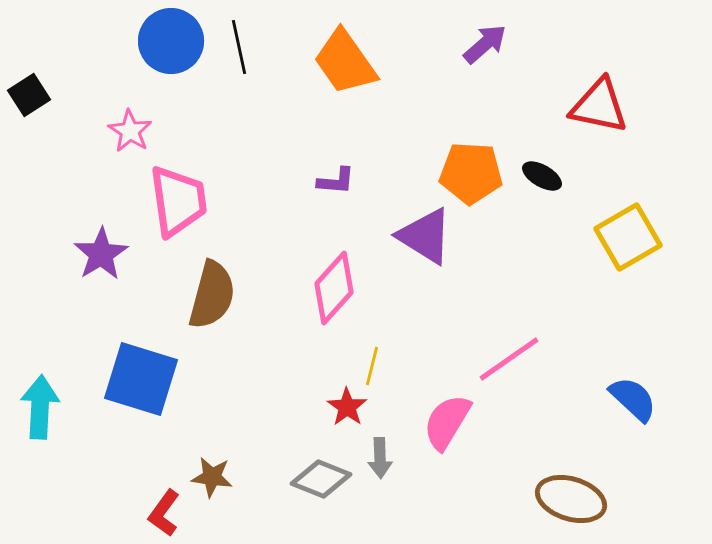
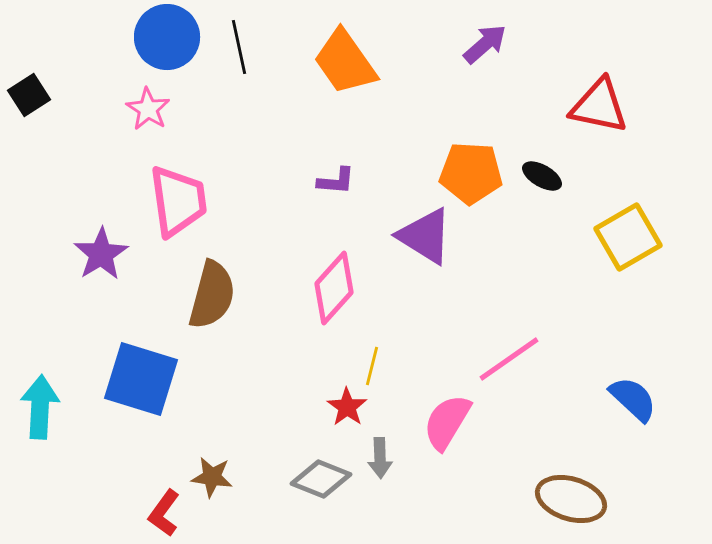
blue circle: moved 4 px left, 4 px up
pink star: moved 18 px right, 22 px up
